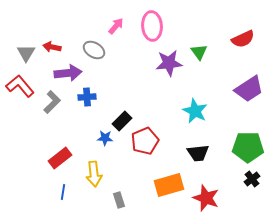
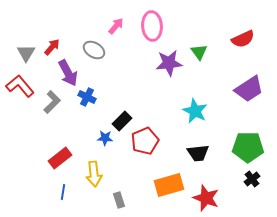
red arrow: rotated 120 degrees clockwise
purple arrow: rotated 68 degrees clockwise
blue cross: rotated 30 degrees clockwise
